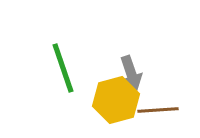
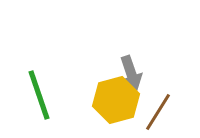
green line: moved 24 px left, 27 px down
brown line: moved 2 px down; rotated 54 degrees counterclockwise
